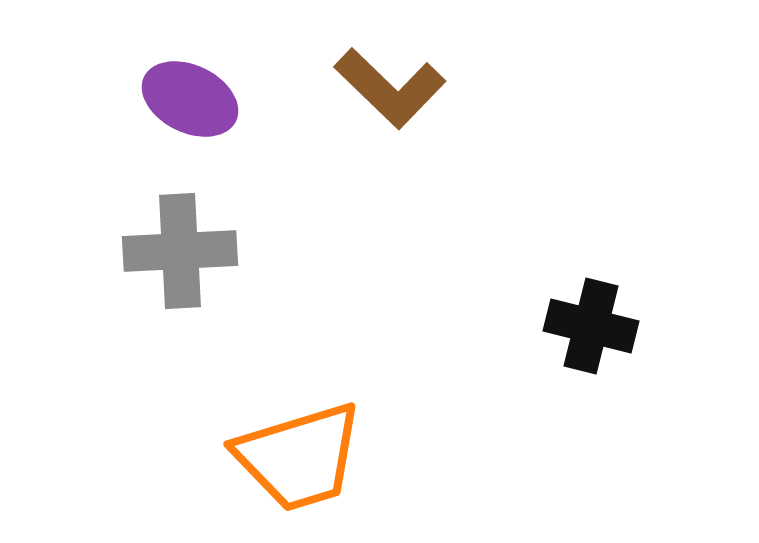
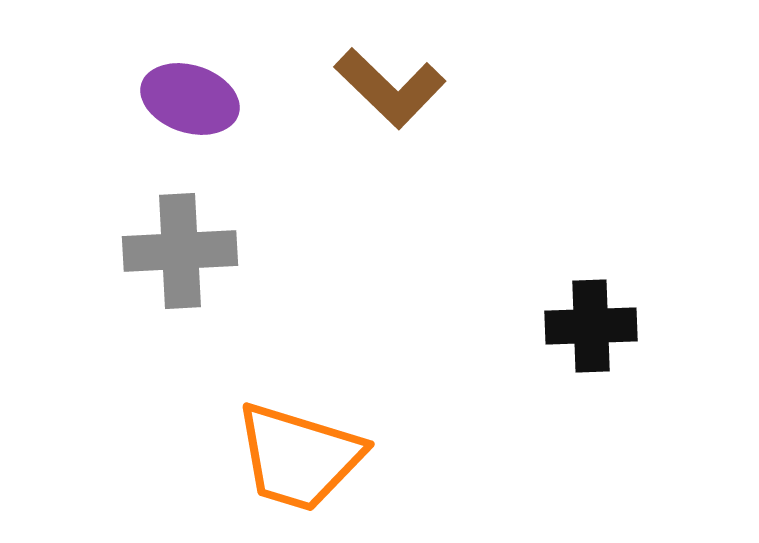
purple ellipse: rotated 8 degrees counterclockwise
black cross: rotated 16 degrees counterclockwise
orange trapezoid: rotated 34 degrees clockwise
